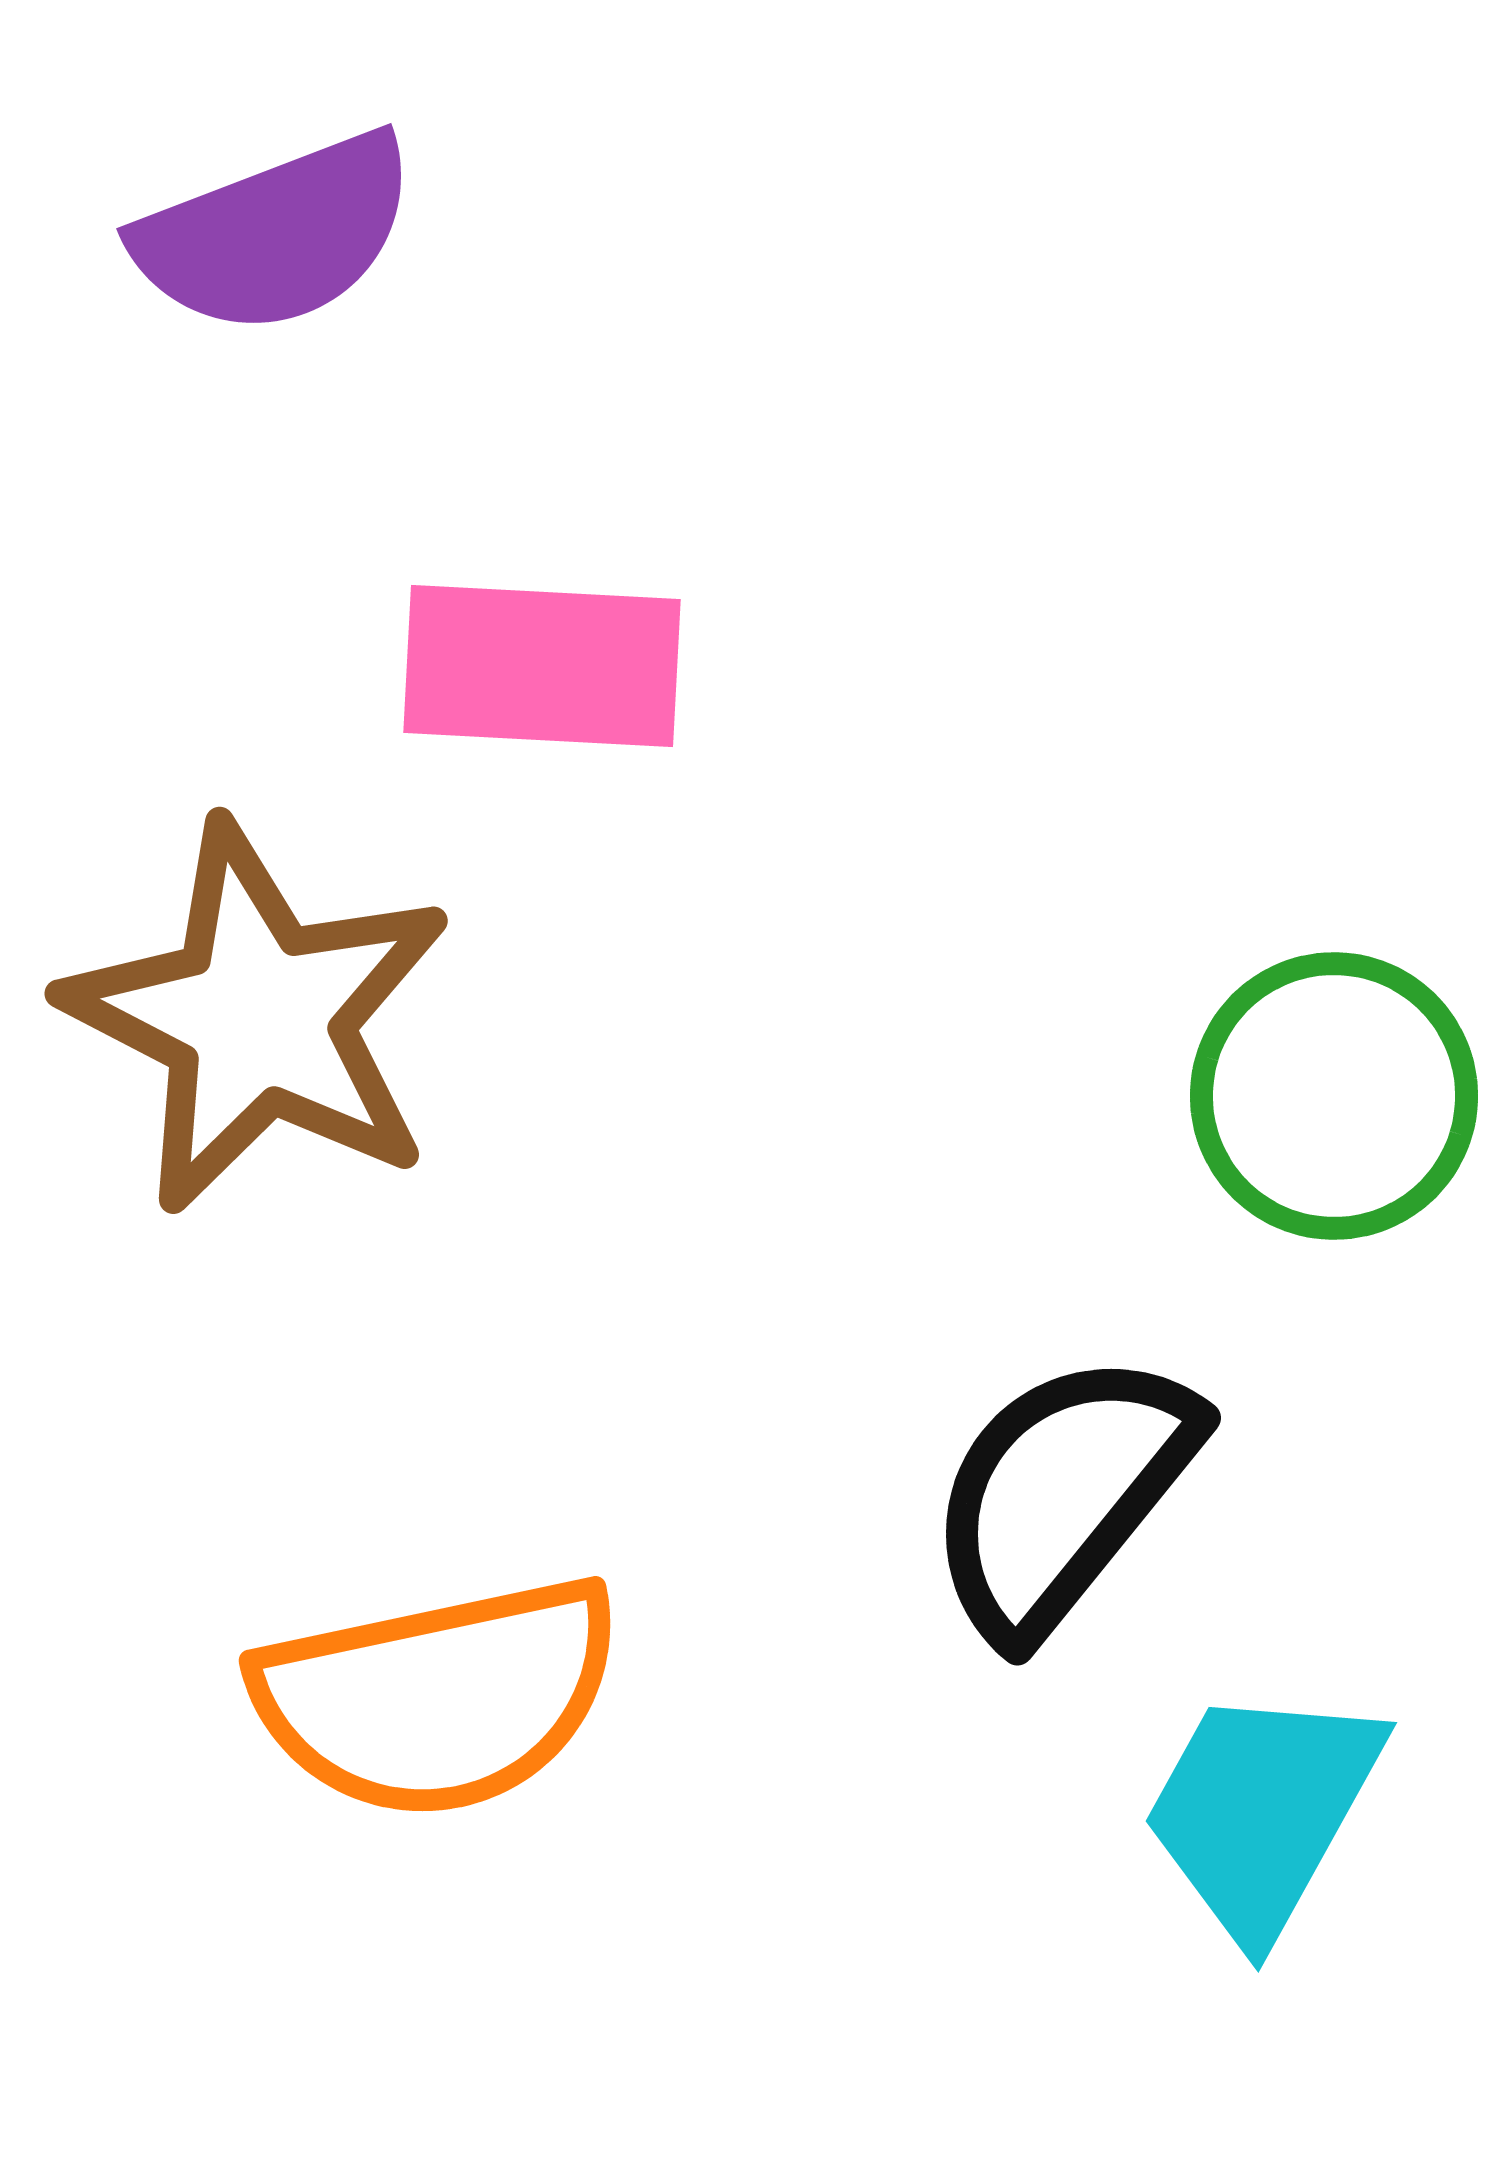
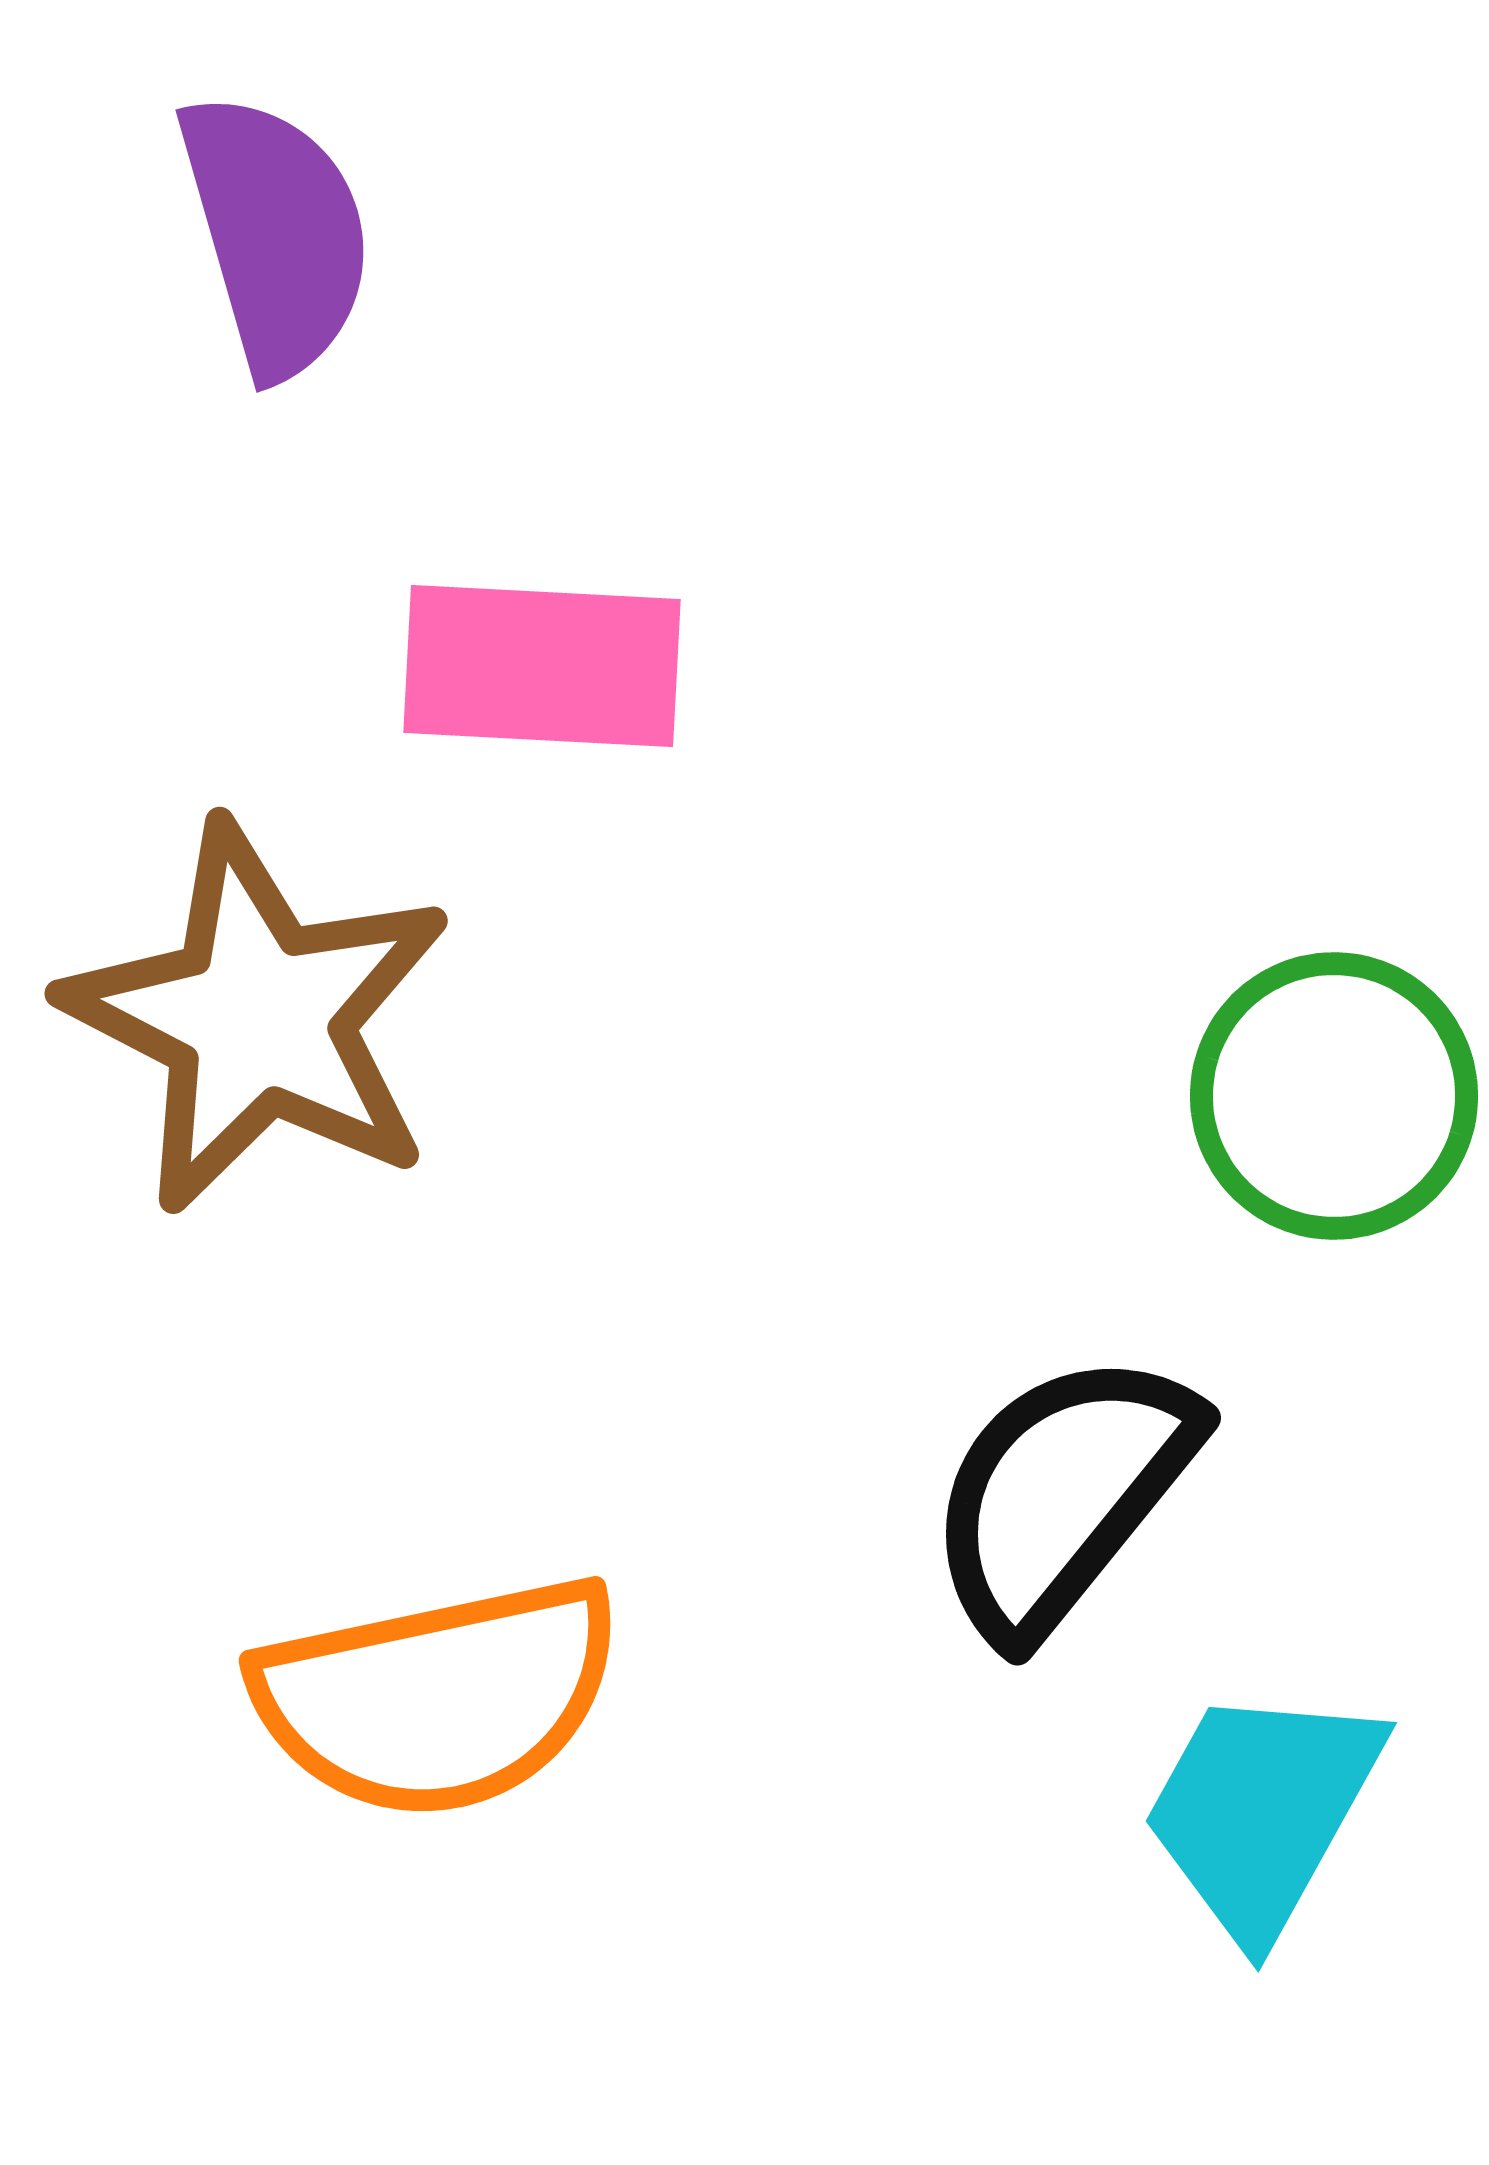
purple semicircle: rotated 85 degrees counterclockwise
